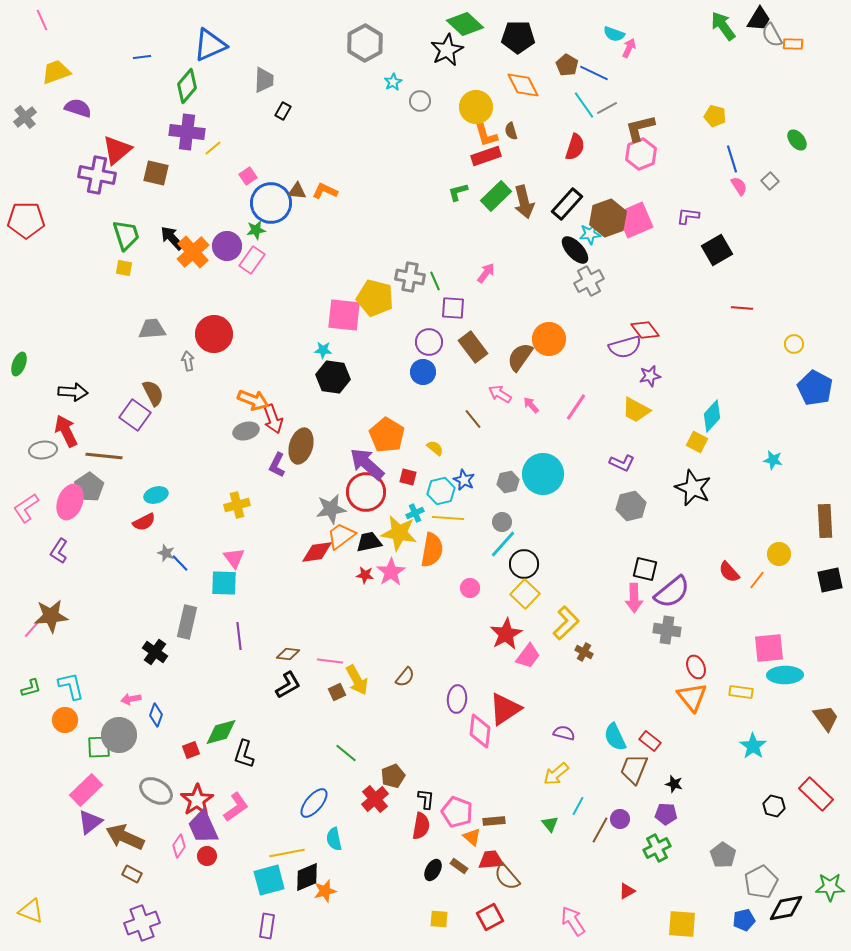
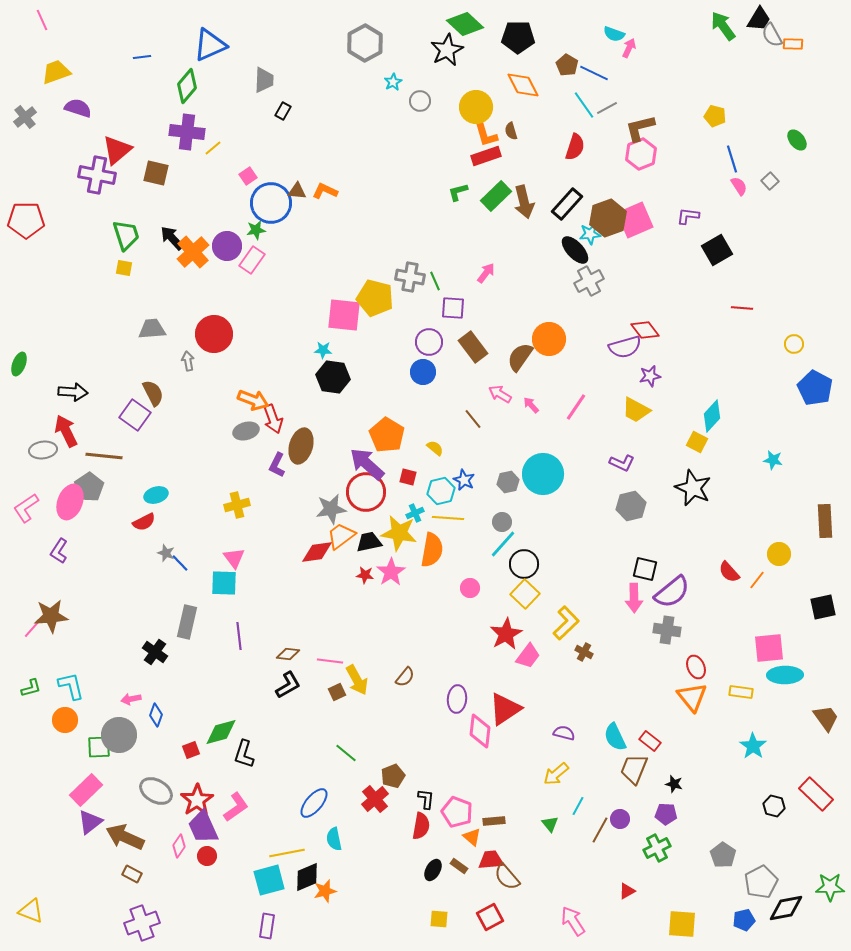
black square at (830, 580): moved 7 px left, 27 px down
